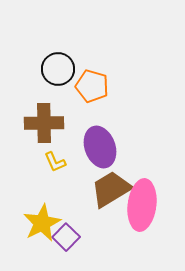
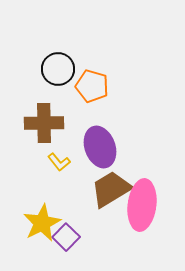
yellow L-shape: moved 4 px right; rotated 15 degrees counterclockwise
